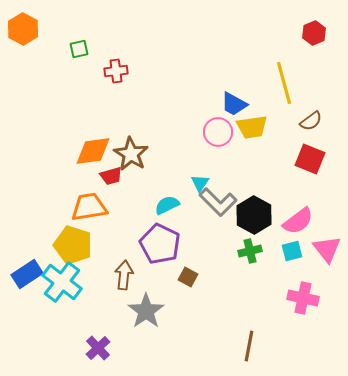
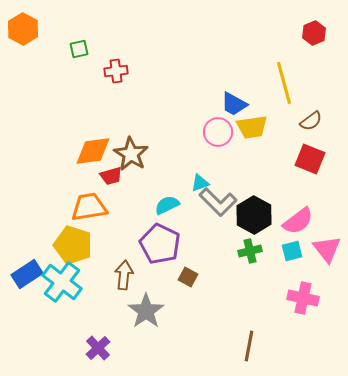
cyan triangle: rotated 36 degrees clockwise
